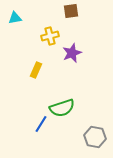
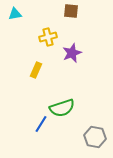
brown square: rotated 14 degrees clockwise
cyan triangle: moved 4 px up
yellow cross: moved 2 px left, 1 px down
